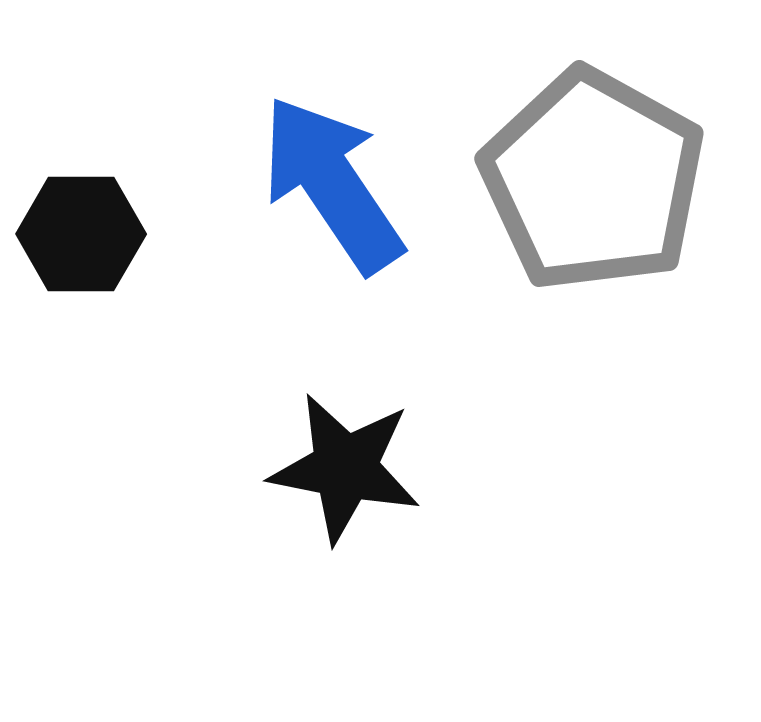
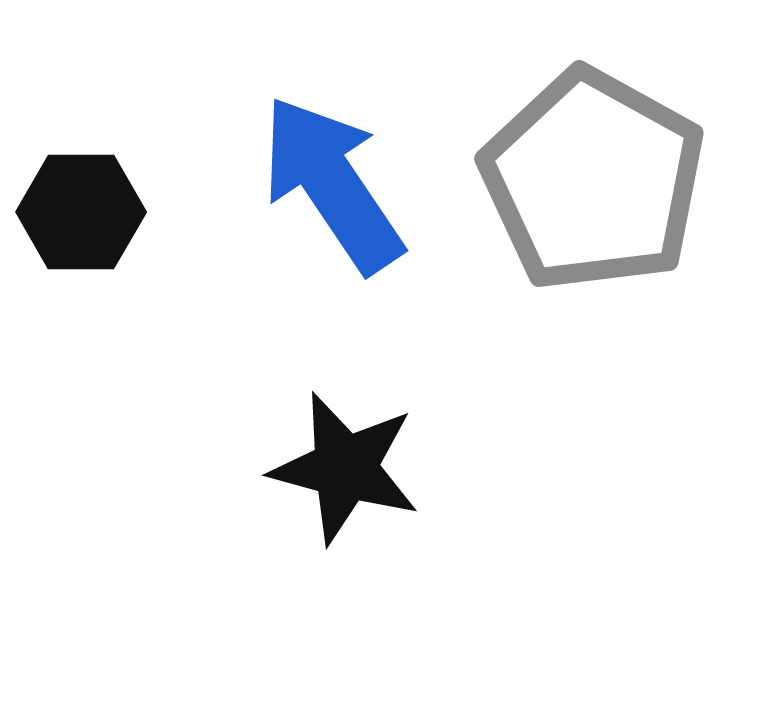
black hexagon: moved 22 px up
black star: rotated 4 degrees clockwise
